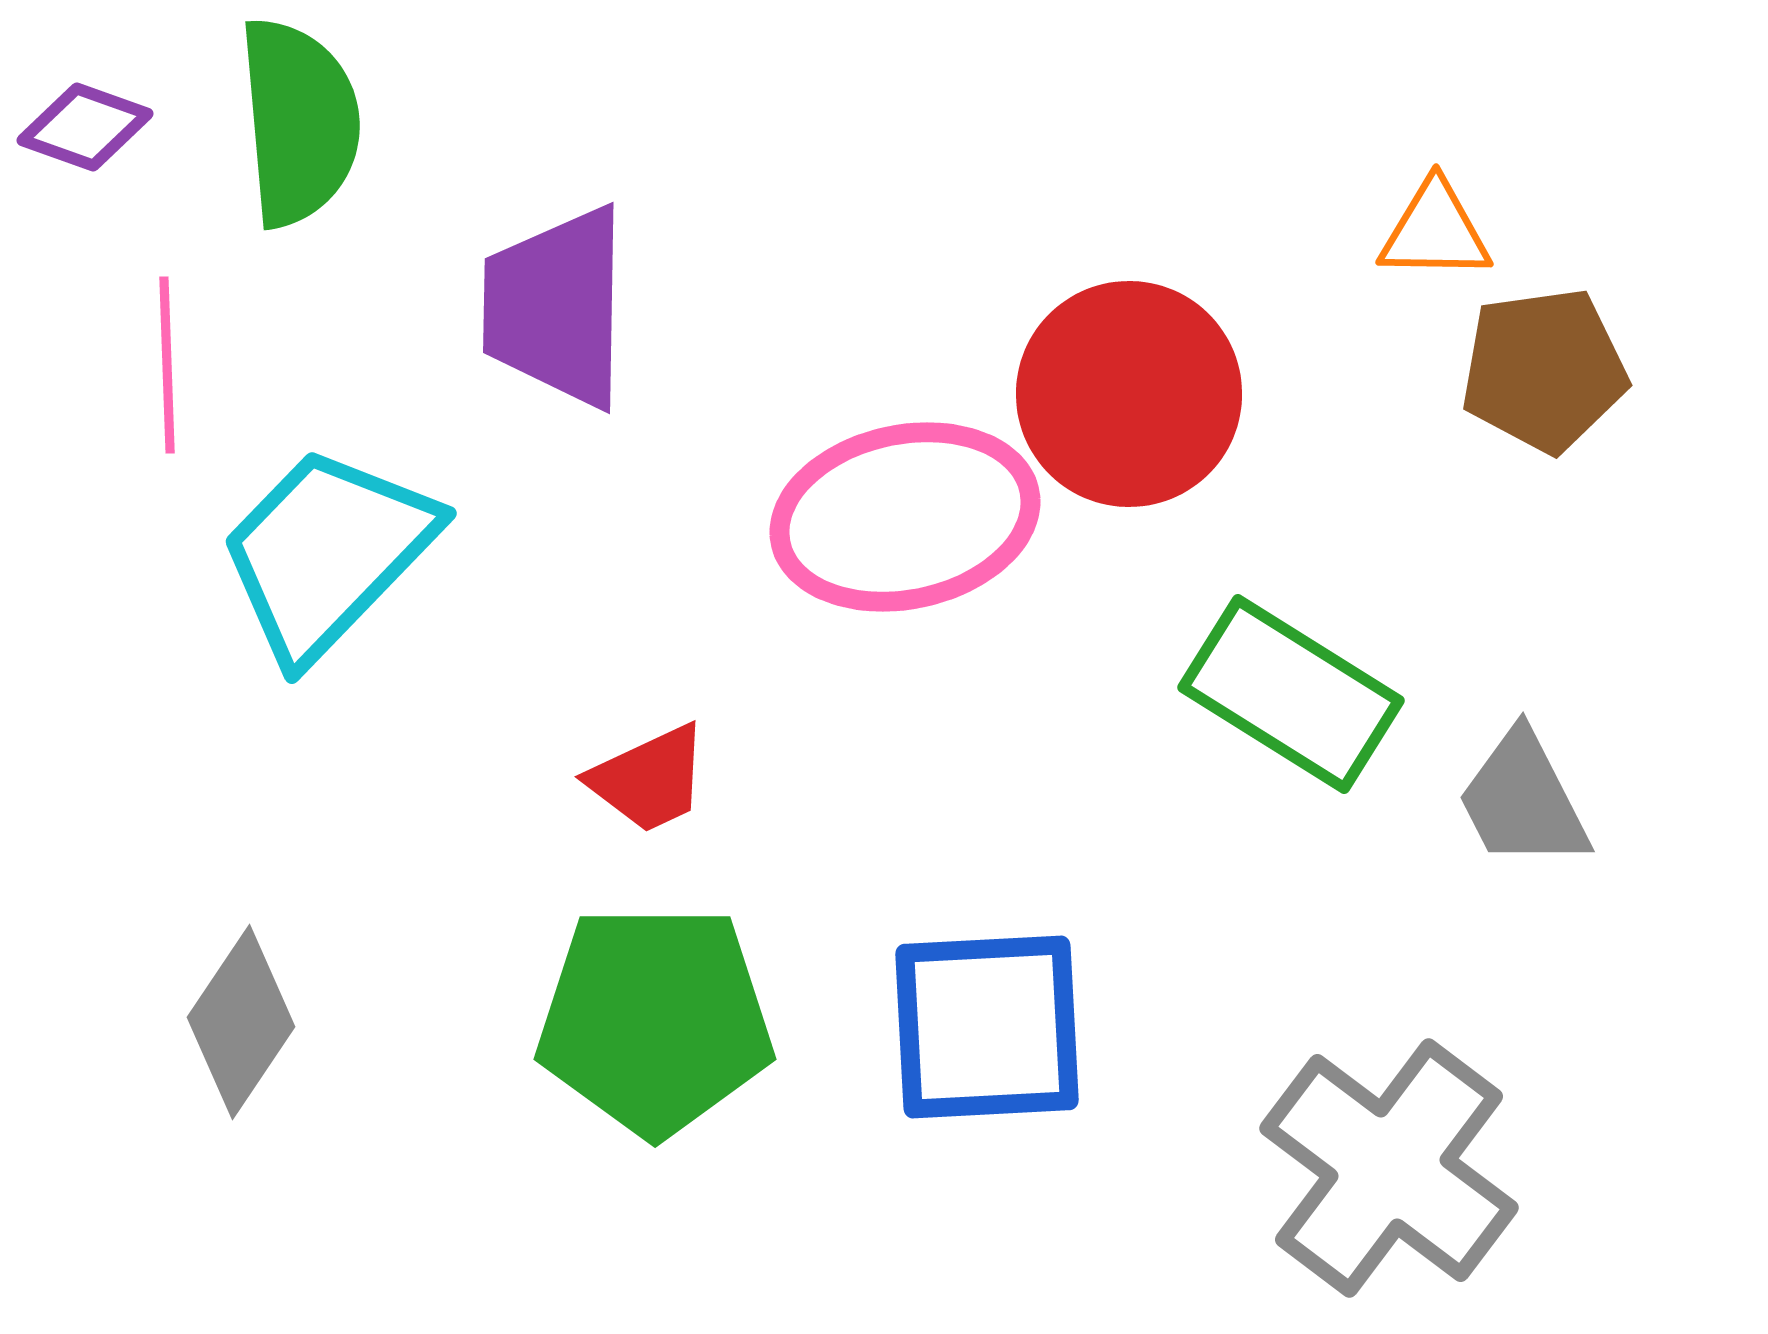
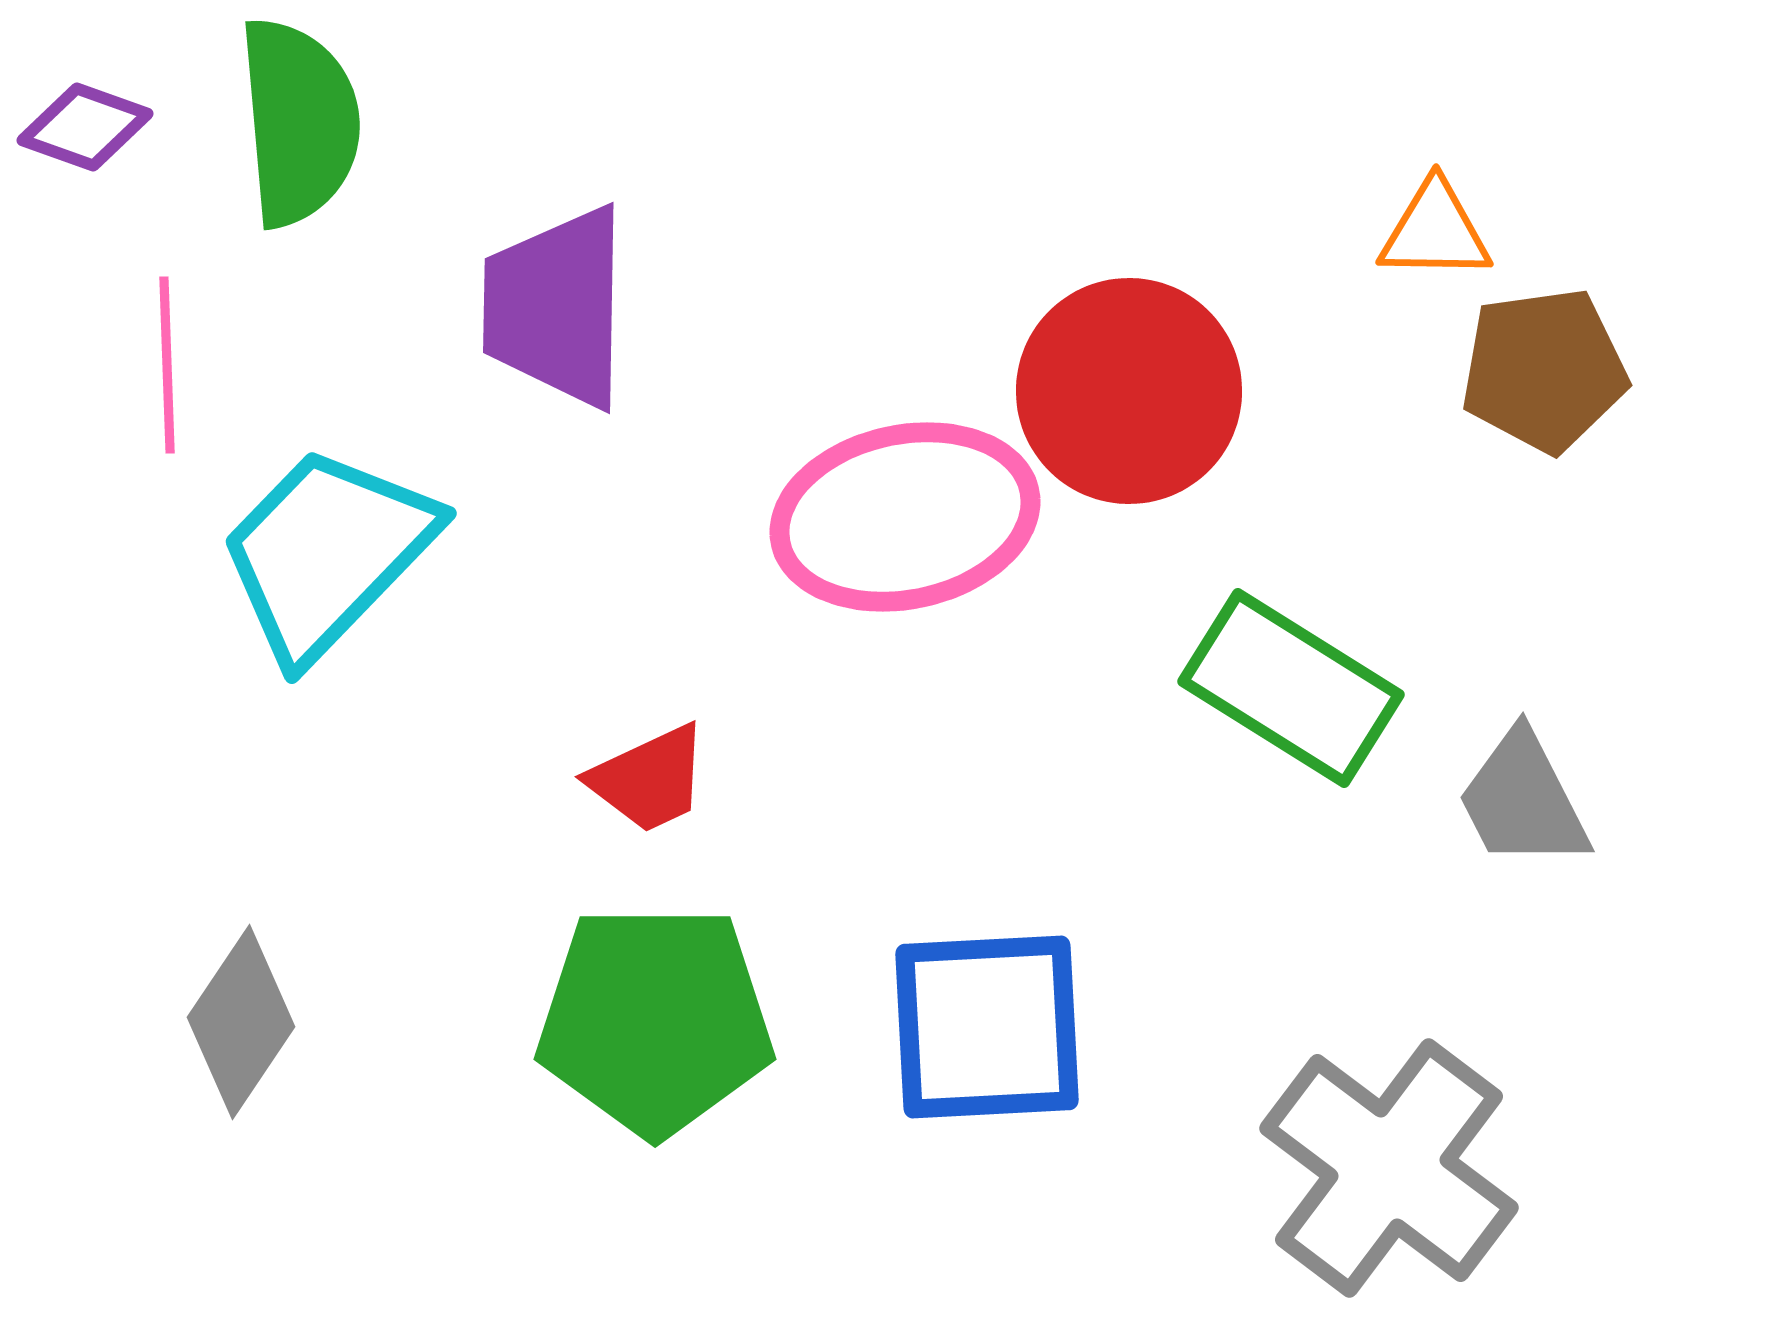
red circle: moved 3 px up
green rectangle: moved 6 px up
